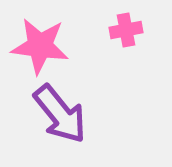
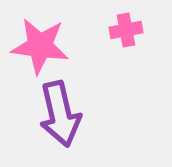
purple arrow: rotated 26 degrees clockwise
